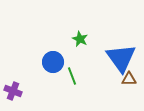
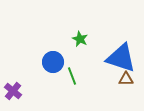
blue triangle: rotated 36 degrees counterclockwise
brown triangle: moved 3 px left
purple cross: rotated 18 degrees clockwise
